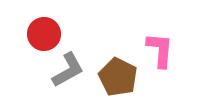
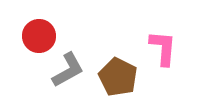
red circle: moved 5 px left, 2 px down
pink L-shape: moved 3 px right, 2 px up
